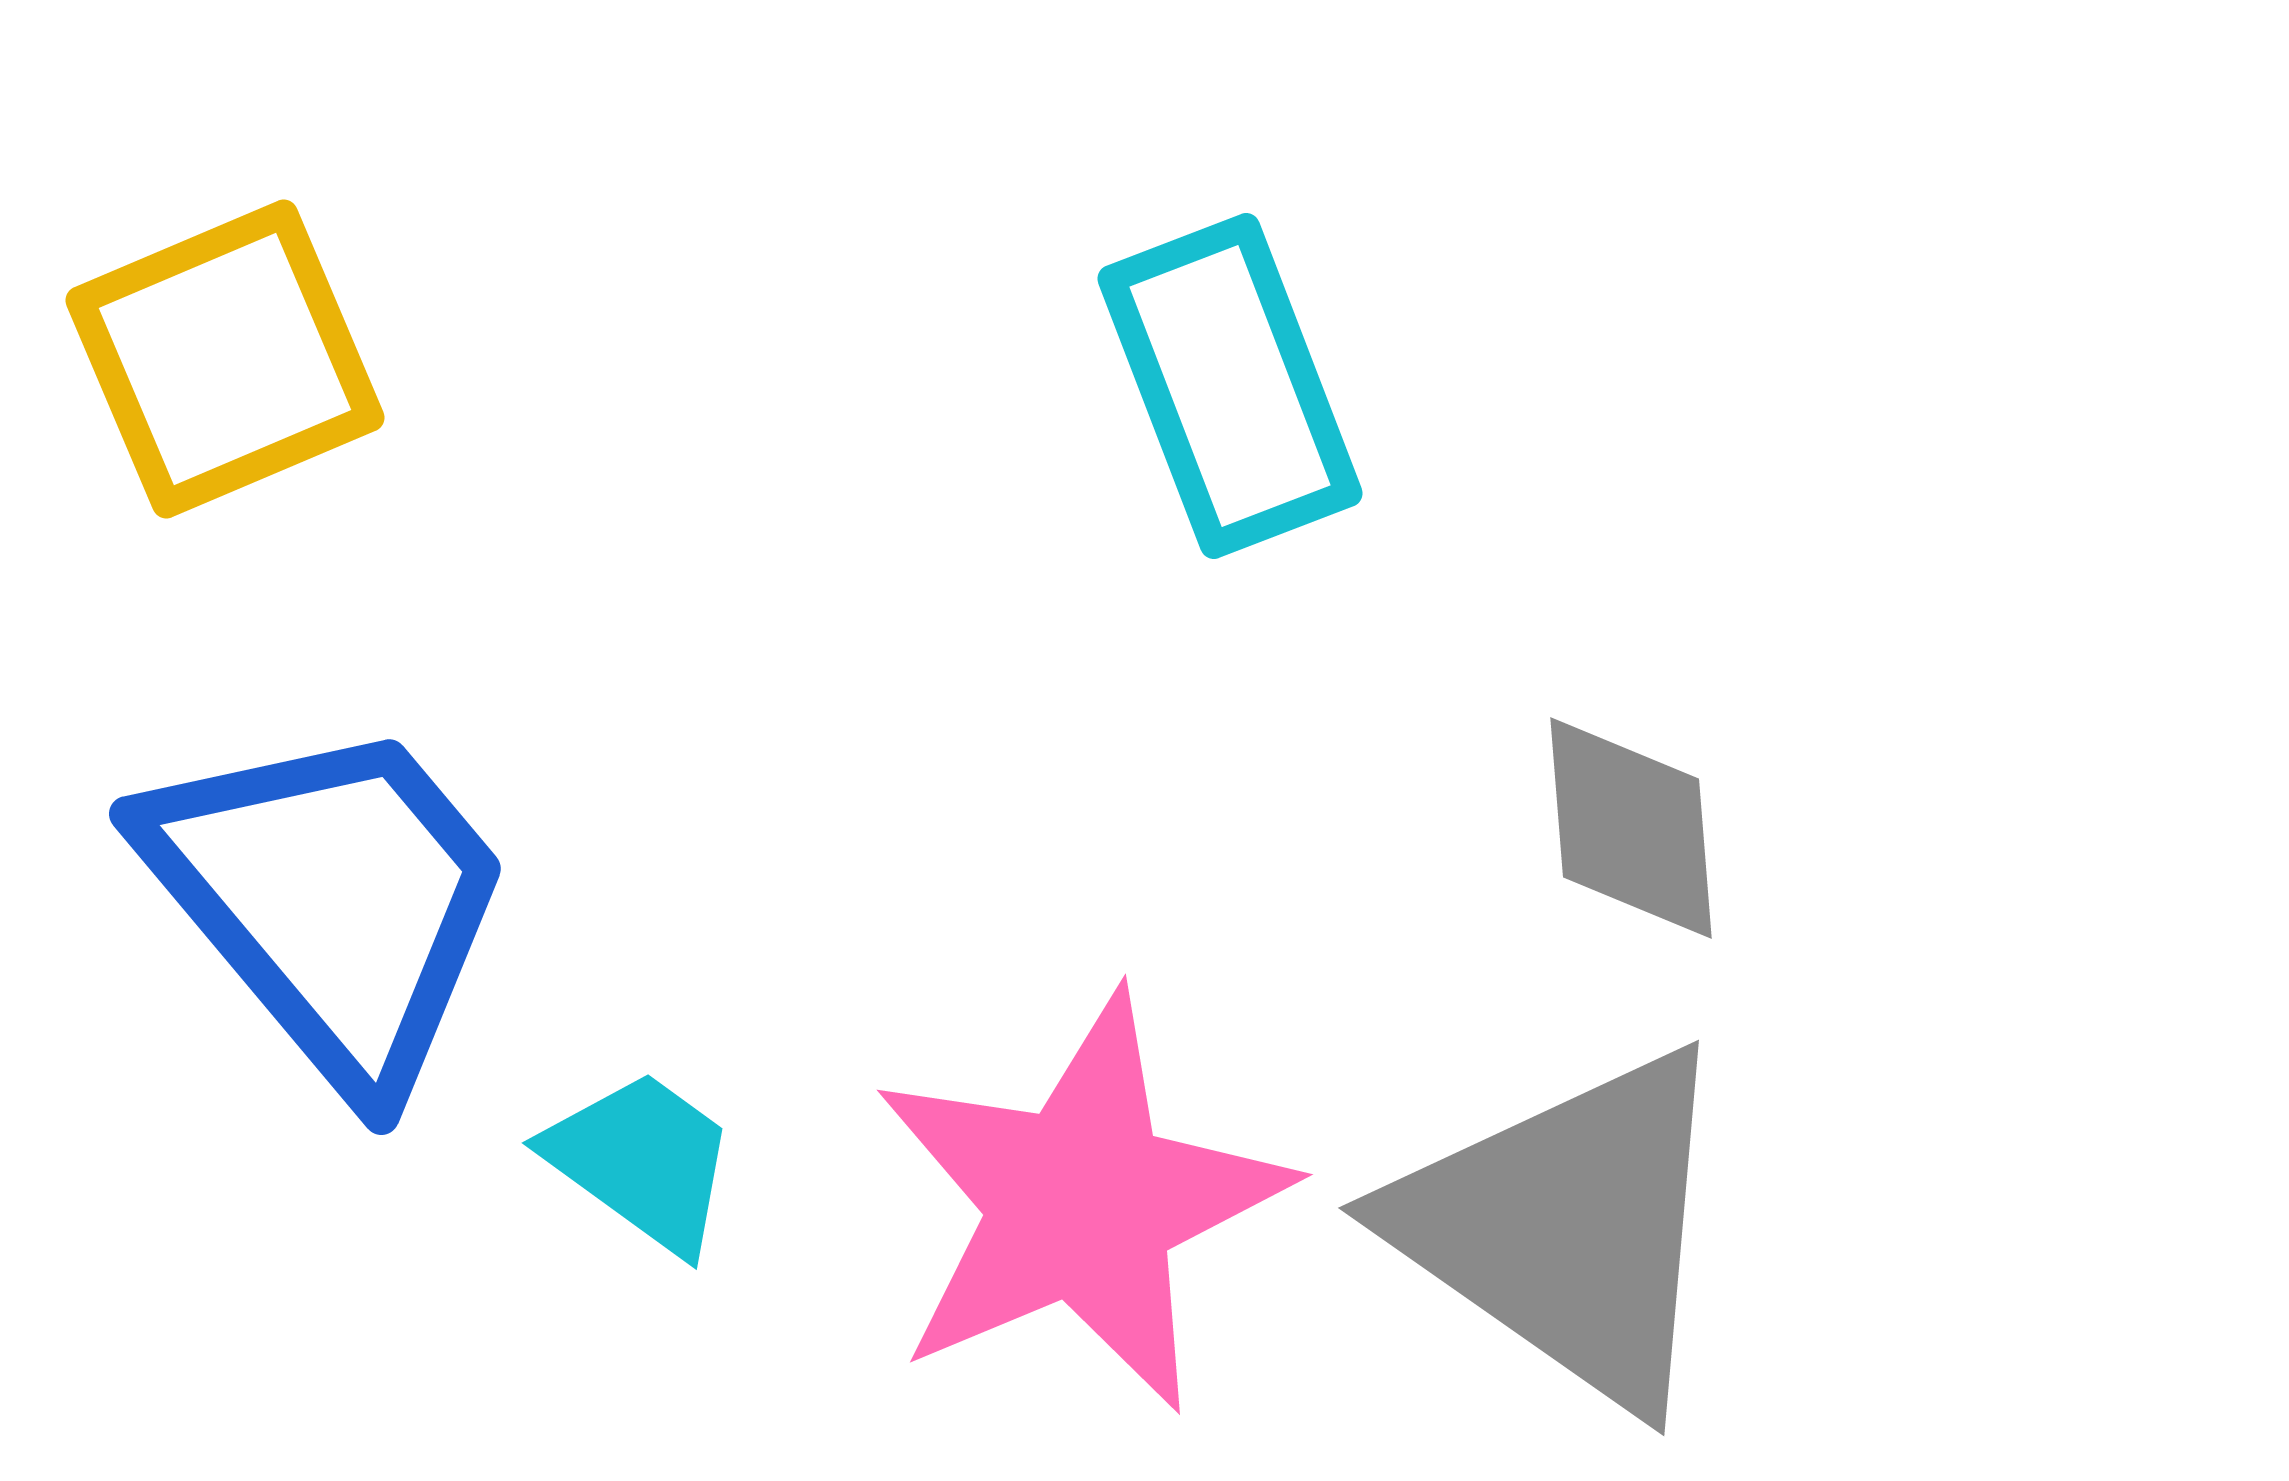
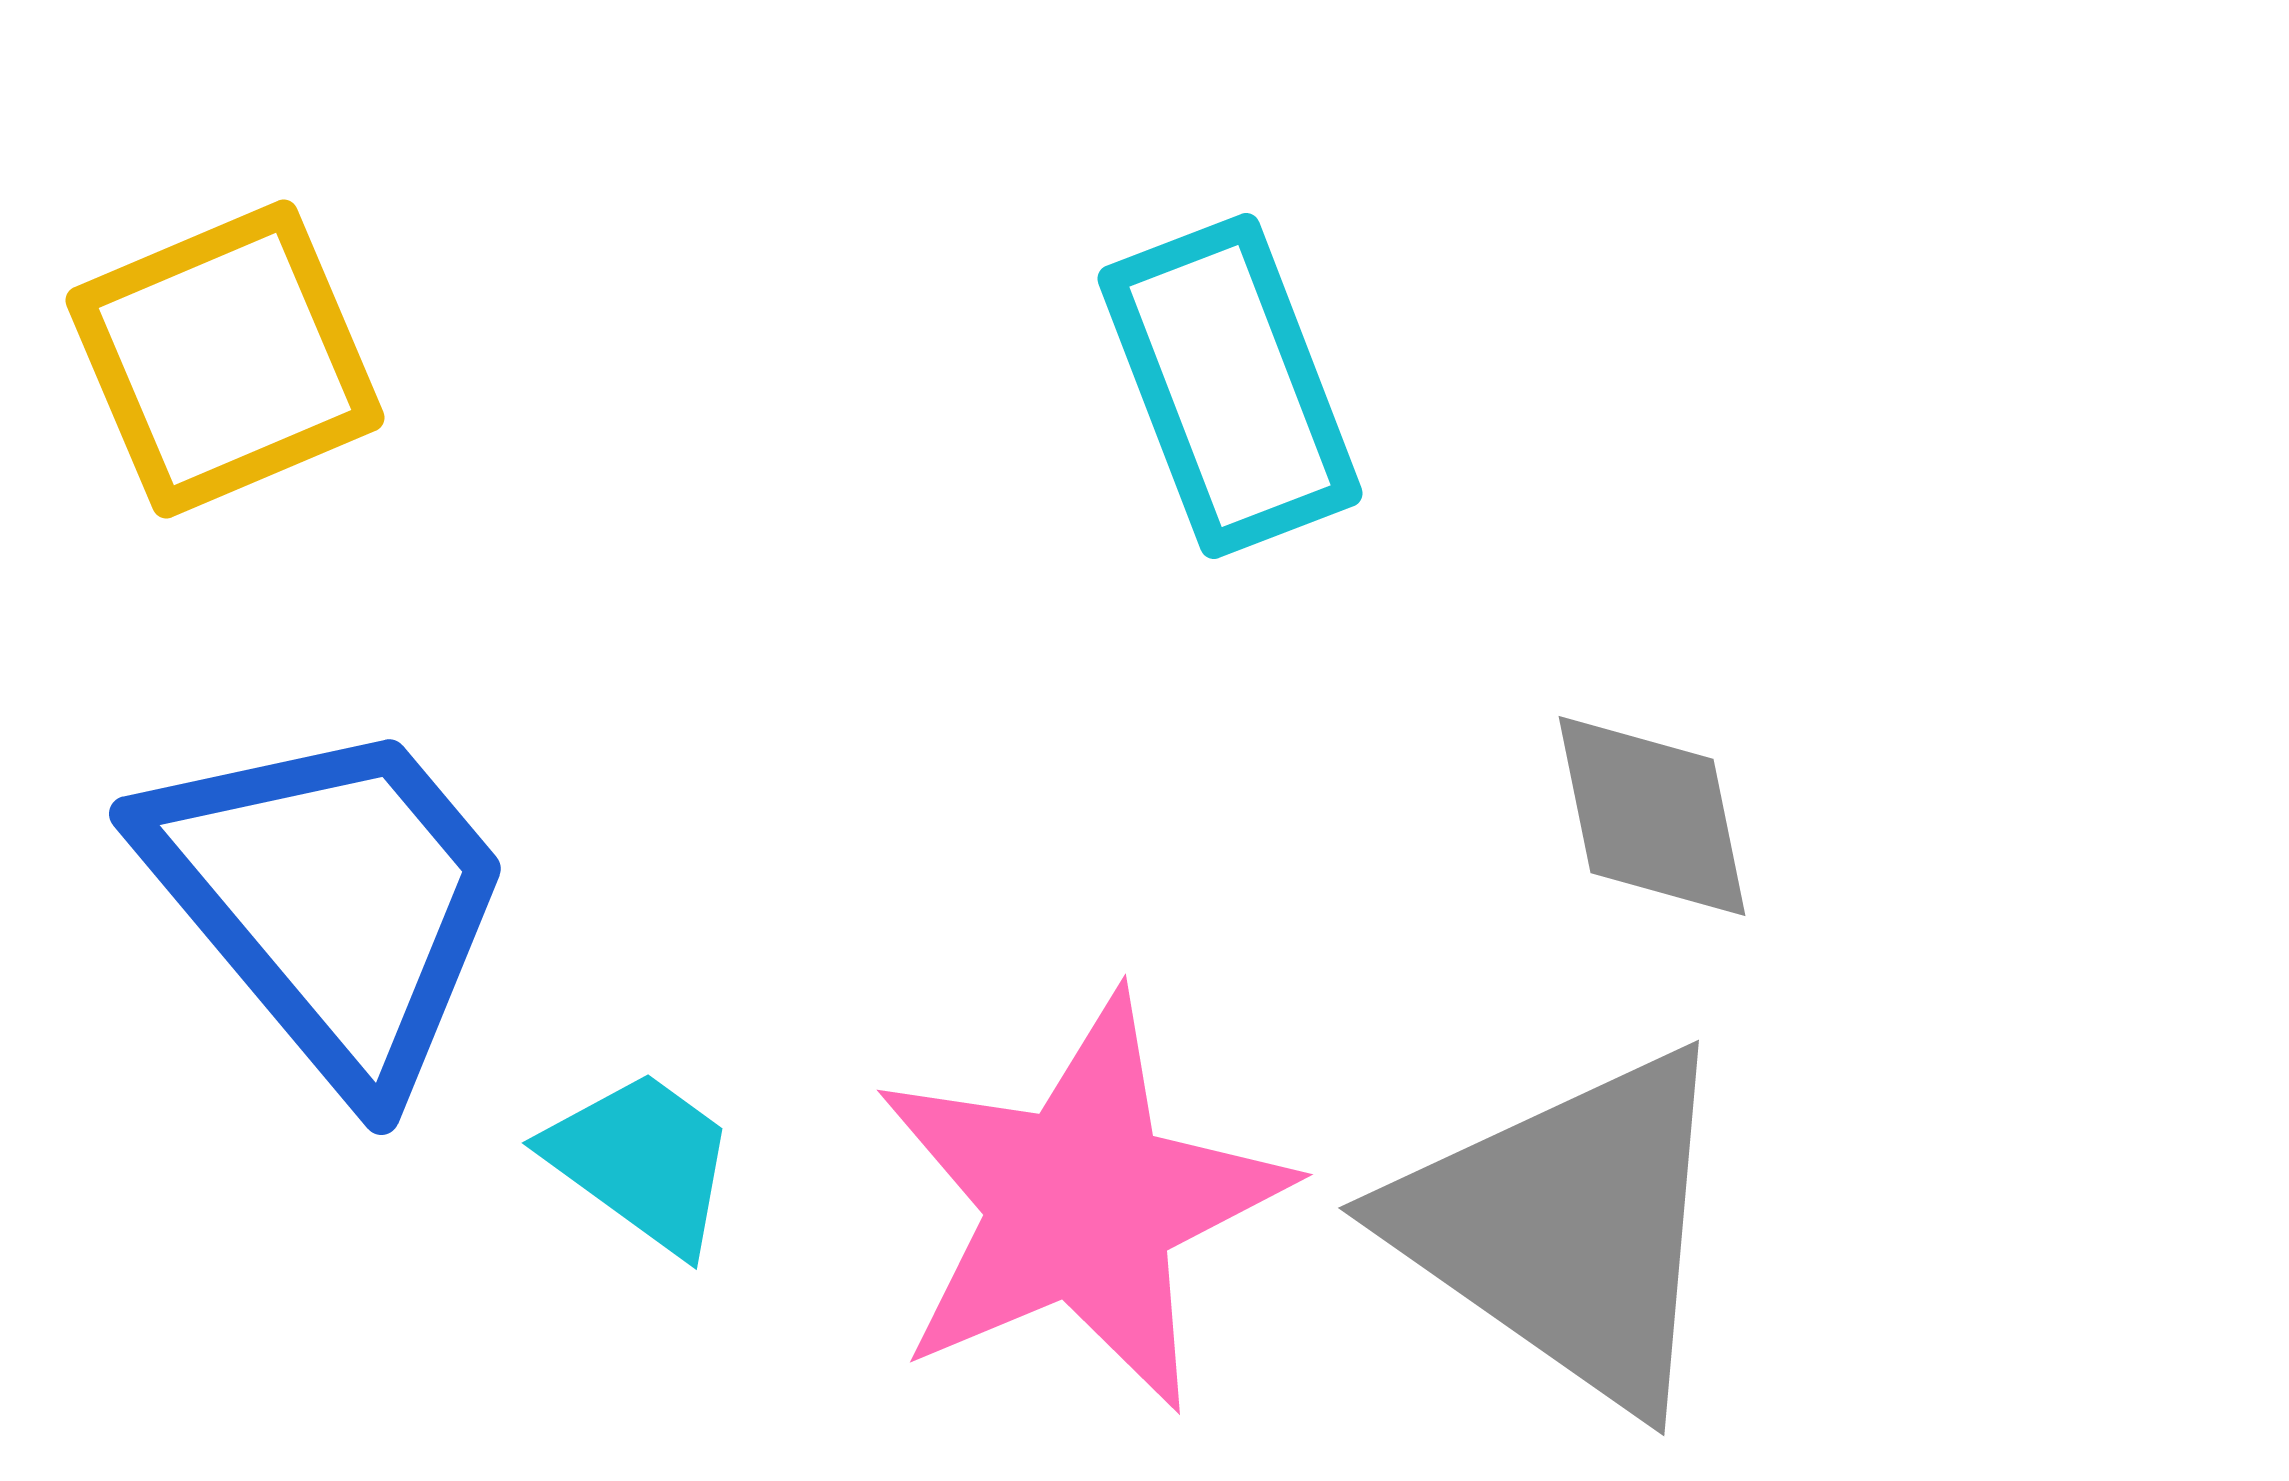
gray diamond: moved 21 px right, 12 px up; rotated 7 degrees counterclockwise
